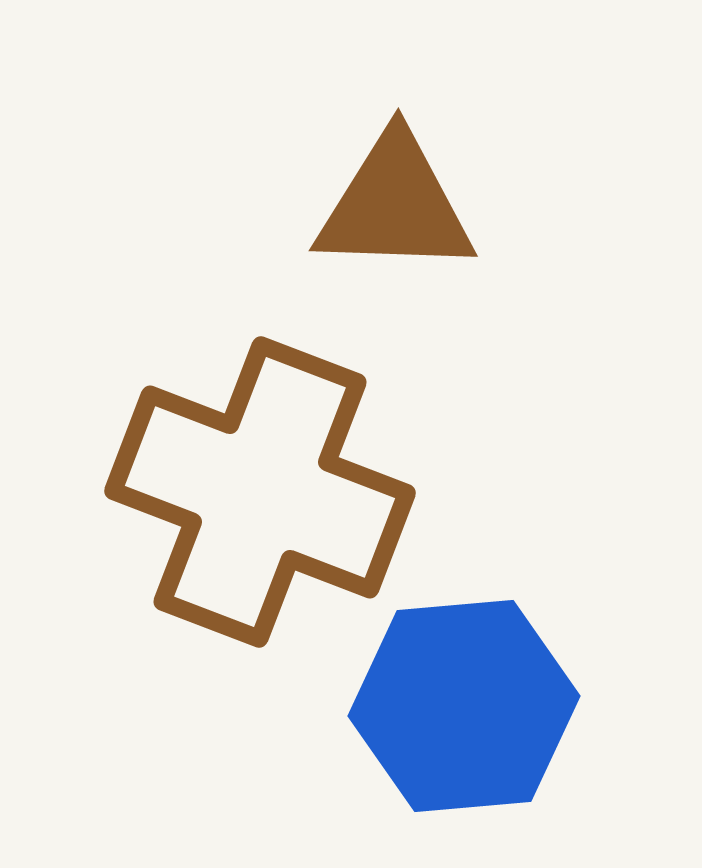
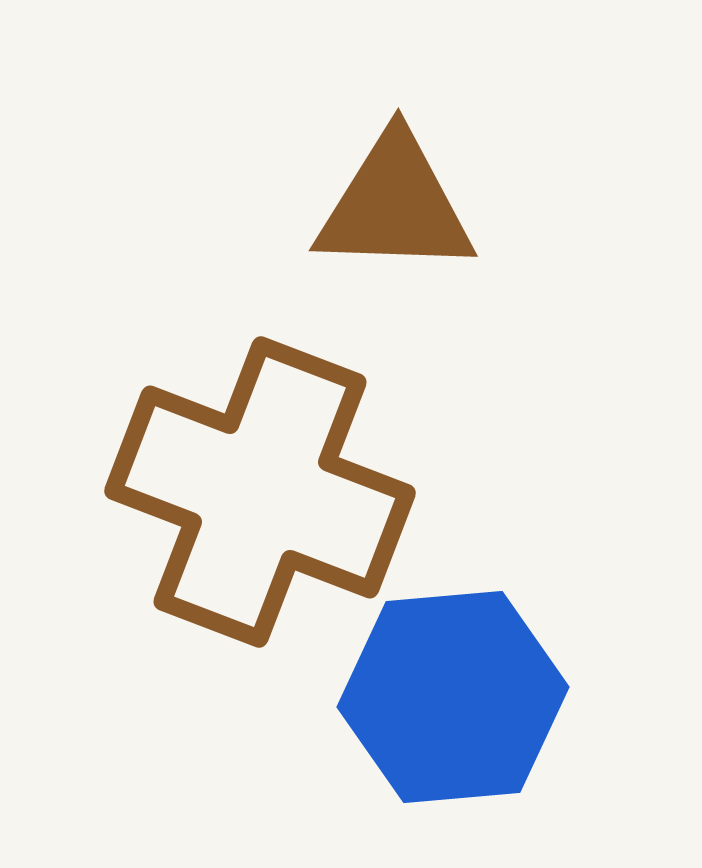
blue hexagon: moved 11 px left, 9 px up
